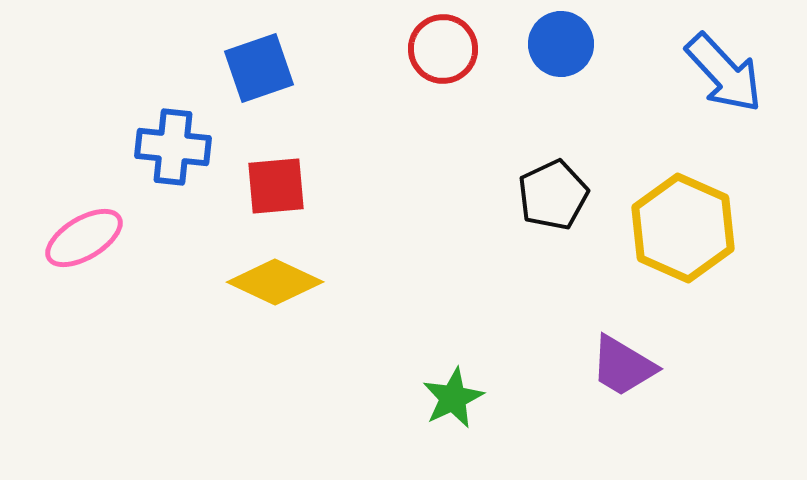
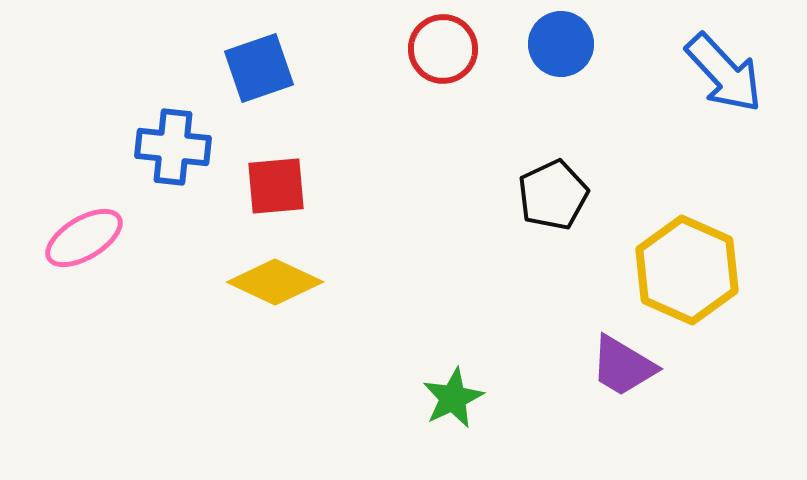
yellow hexagon: moved 4 px right, 42 px down
